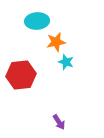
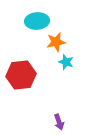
purple arrow: rotated 14 degrees clockwise
